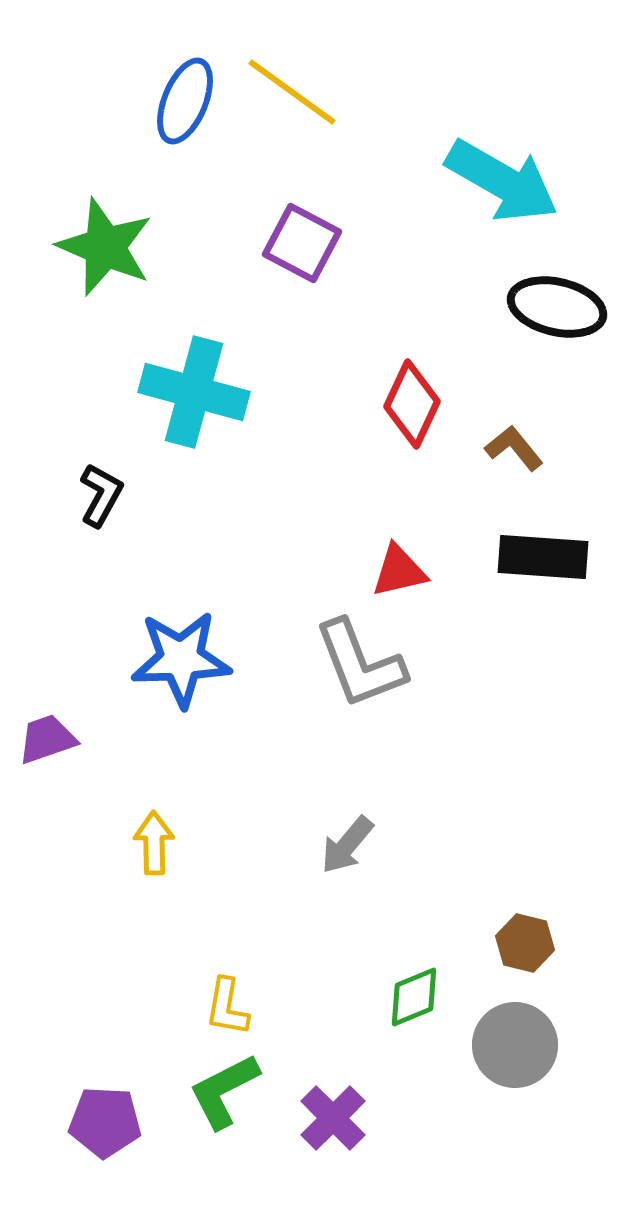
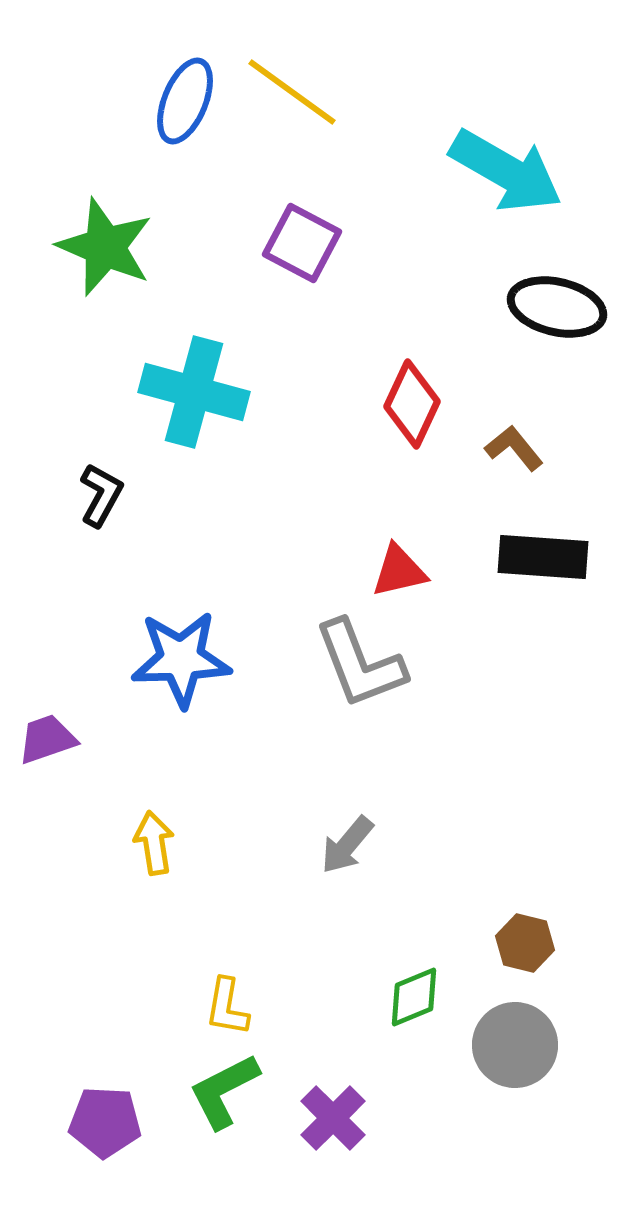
cyan arrow: moved 4 px right, 10 px up
yellow arrow: rotated 8 degrees counterclockwise
